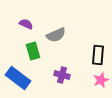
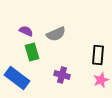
purple semicircle: moved 7 px down
gray semicircle: moved 1 px up
green rectangle: moved 1 px left, 1 px down
blue rectangle: moved 1 px left
